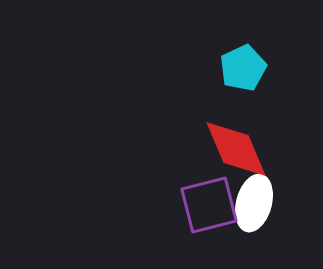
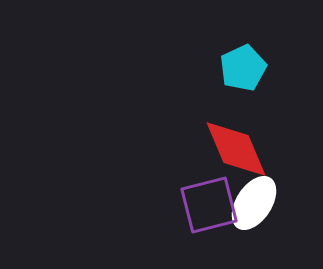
white ellipse: rotated 18 degrees clockwise
